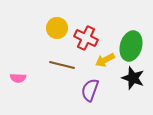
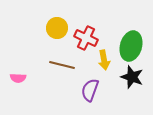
yellow arrow: moved 1 px left; rotated 72 degrees counterclockwise
black star: moved 1 px left, 1 px up
